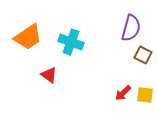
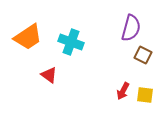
red arrow: moved 2 px up; rotated 18 degrees counterclockwise
